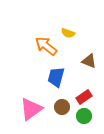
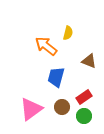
yellow semicircle: rotated 96 degrees counterclockwise
